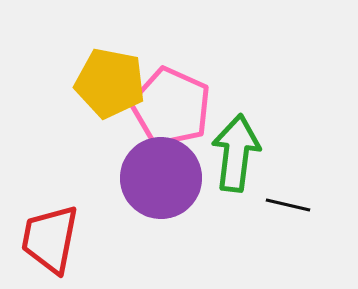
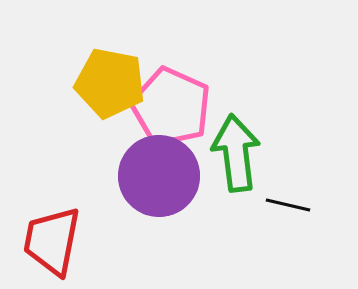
green arrow: rotated 14 degrees counterclockwise
purple circle: moved 2 px left, 2 px up
red trapezoid: moved 2 px right, 2 px down
